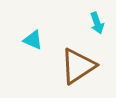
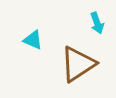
brown triangle: moved 2 px up
